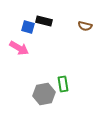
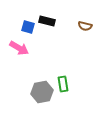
black rectangle: moved 3 px right
gray hexagon: moved 2 px left, 2 px up
